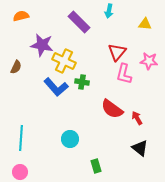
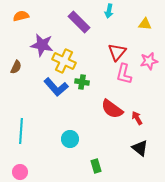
pink star: rotated 18 degrees counterclockwise
cyan line: moved 7 px up
